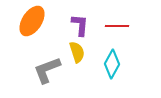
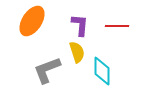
cyan diamond: moved 10 px left, 7 px down; rotated 28 degrees counterclockwise
